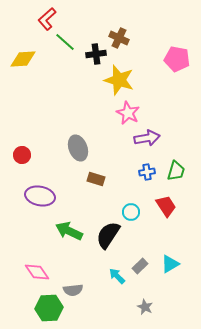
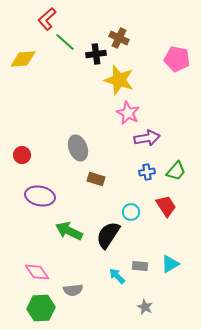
green trapezoid: rotated 25 degrees clockwise
gray rectangle: rotated 49 degrees clockwise
green hexagon: moved 8 px left
